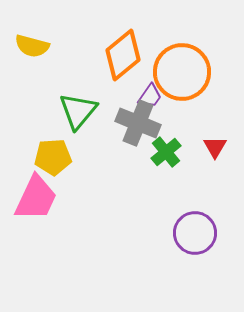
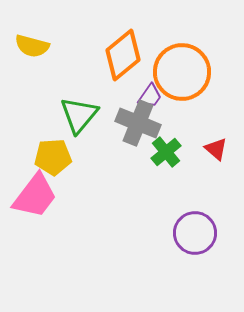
green triangle: moved 1 px right, 4 px down
red triangle: moved 1 px right, 2 px down; rotated 20 degrees counterclockwise
pink trapezoid: moved 1 px left, 2 px up; rotated 12 degrees clockwise
